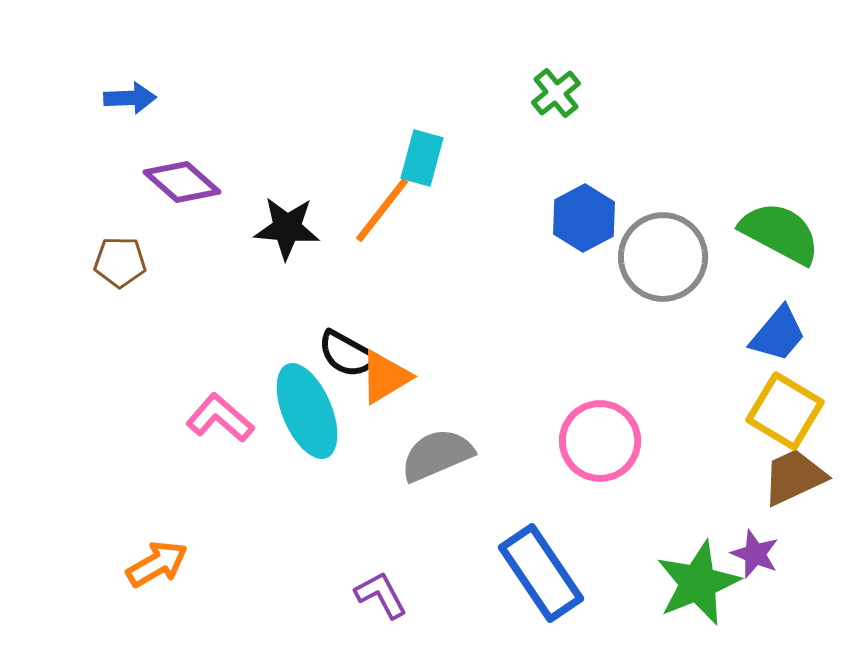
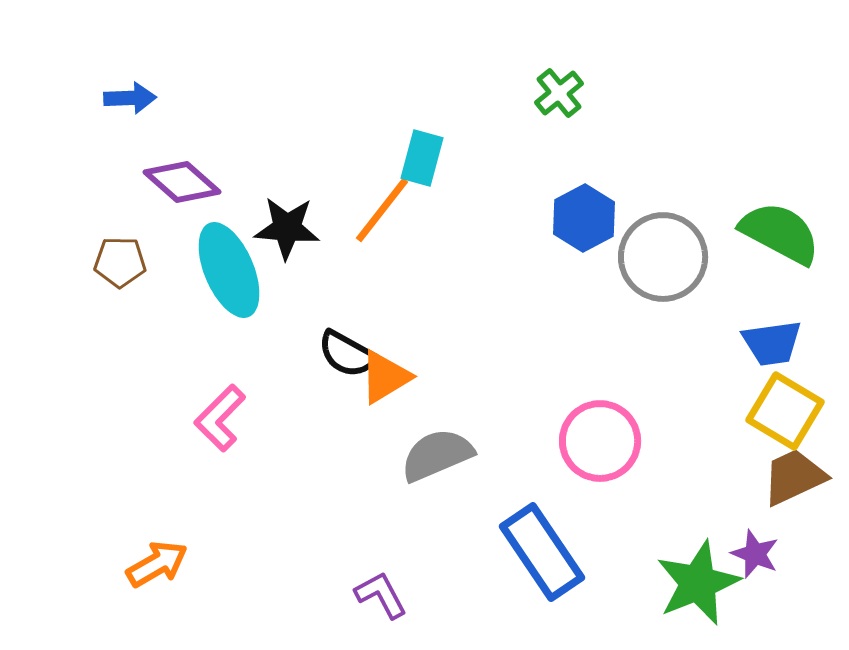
green cross: moved 3 px right
blue trapezoid: moved 6 px left, 9 px down; rotated 42 degrees clockwise
cyan ellipse: moved 78 px left, 141 px up
pink L-shape: rotated 86 degrees counterclockwise
blue rectangle: moved 1 px right, 21 px up
